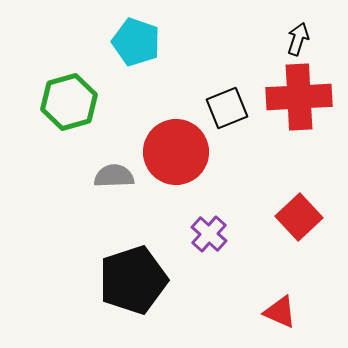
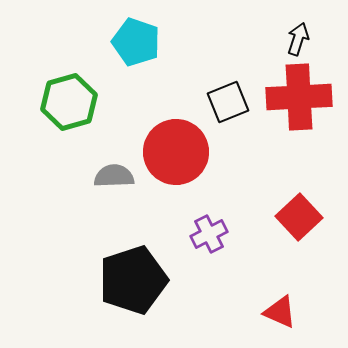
black square: moved 1 px right, 6 px up
purple cross: rotated 21 degrees clockwise
